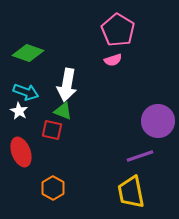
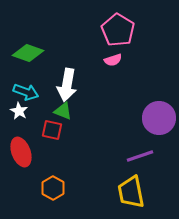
purple circle: moved 1 px right, 3 px up
